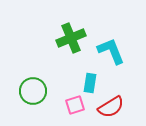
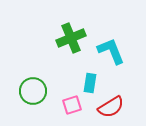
pink square: moved 3 px left
